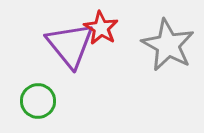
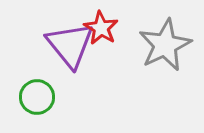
gray star: moved 3 px left; rotated 18 degrees clockwise
green circle: moved 1 px left, 4 px up
